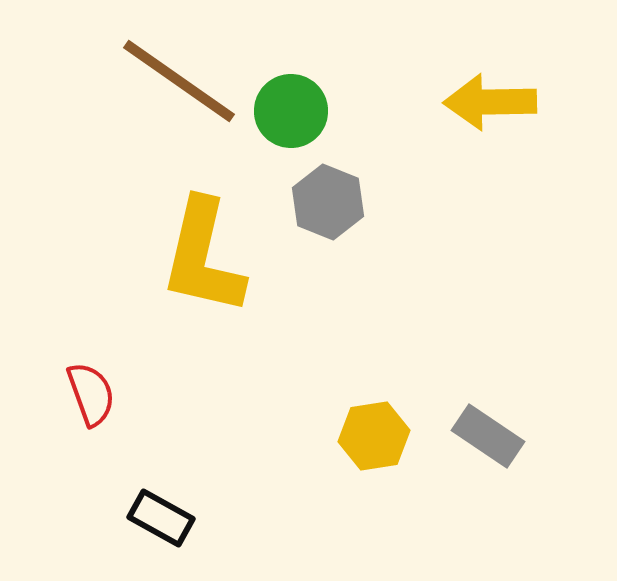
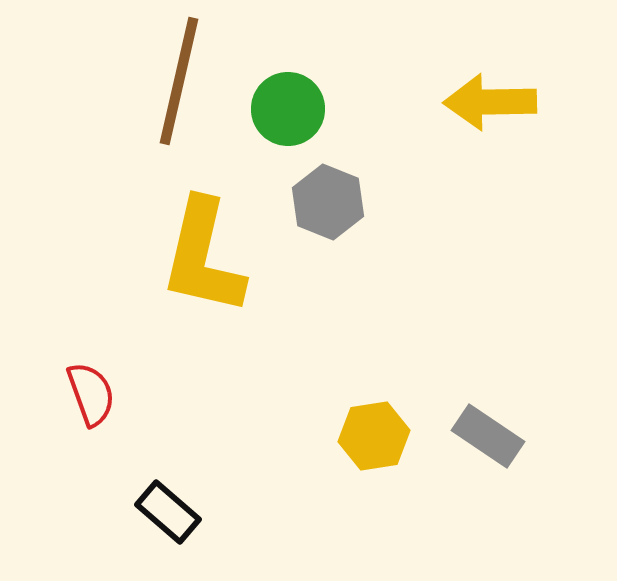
brown line: rotated 68 degrees clockwise
green circle: moved 3 px left, 2 px up
black rectangle: moved 7 px right, 6 px up; rotated 12 degrees clockwise
